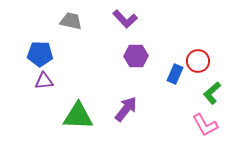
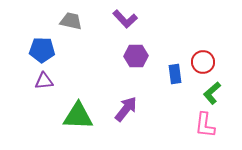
blue pentagon: moved 2 px right, 4 px up
red circle: moved 5 px right, 1 px down
blue rectangle: rotated 30 degrees counterclockwise
pink L-shape: rotated 36 degrees clockwise
